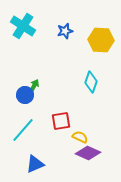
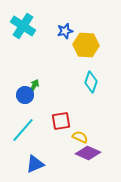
yellow hexagon: moved 15 px left, 5 px down
